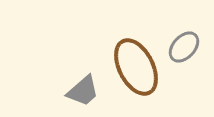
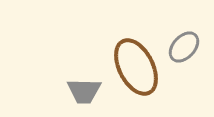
gray trapezoid: moved 1 px right; rotated 42 degrees clockwise
